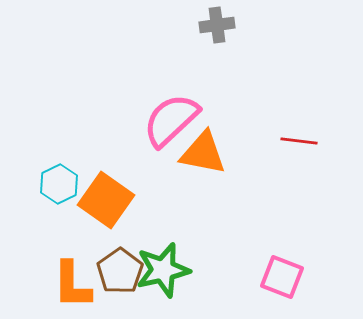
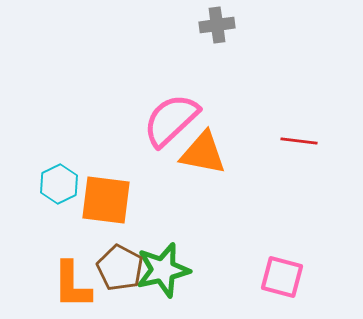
orange square: rotated 28 degrees counterclockwise
brown pentagon: moved 3 px up; rotated 9 degrees counterclockwise
pink square: rotated 6 degrees counterclockwise
